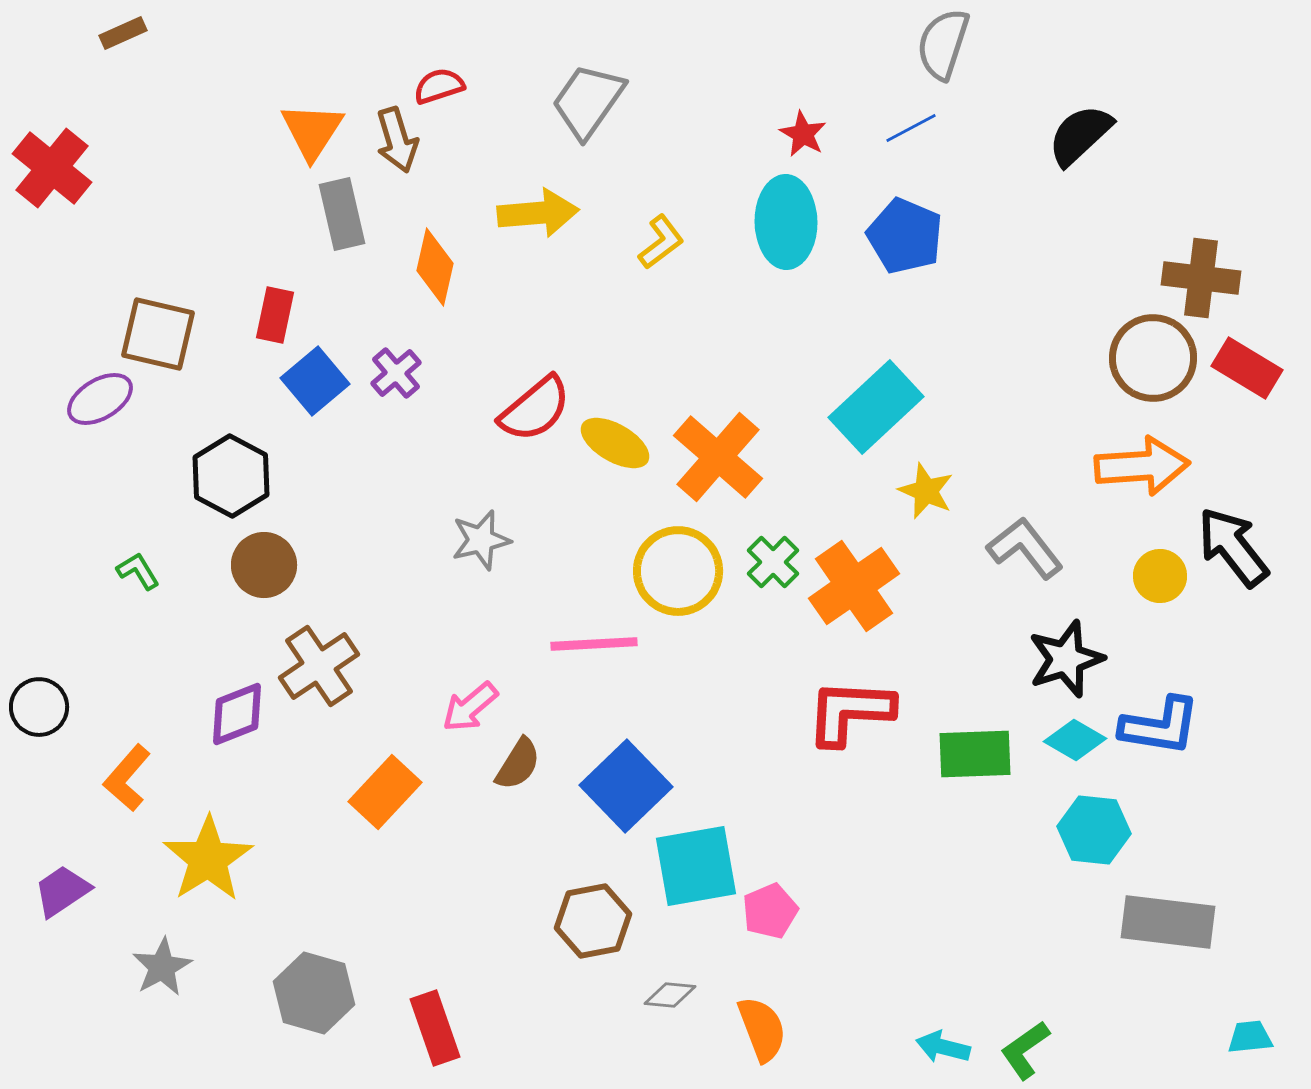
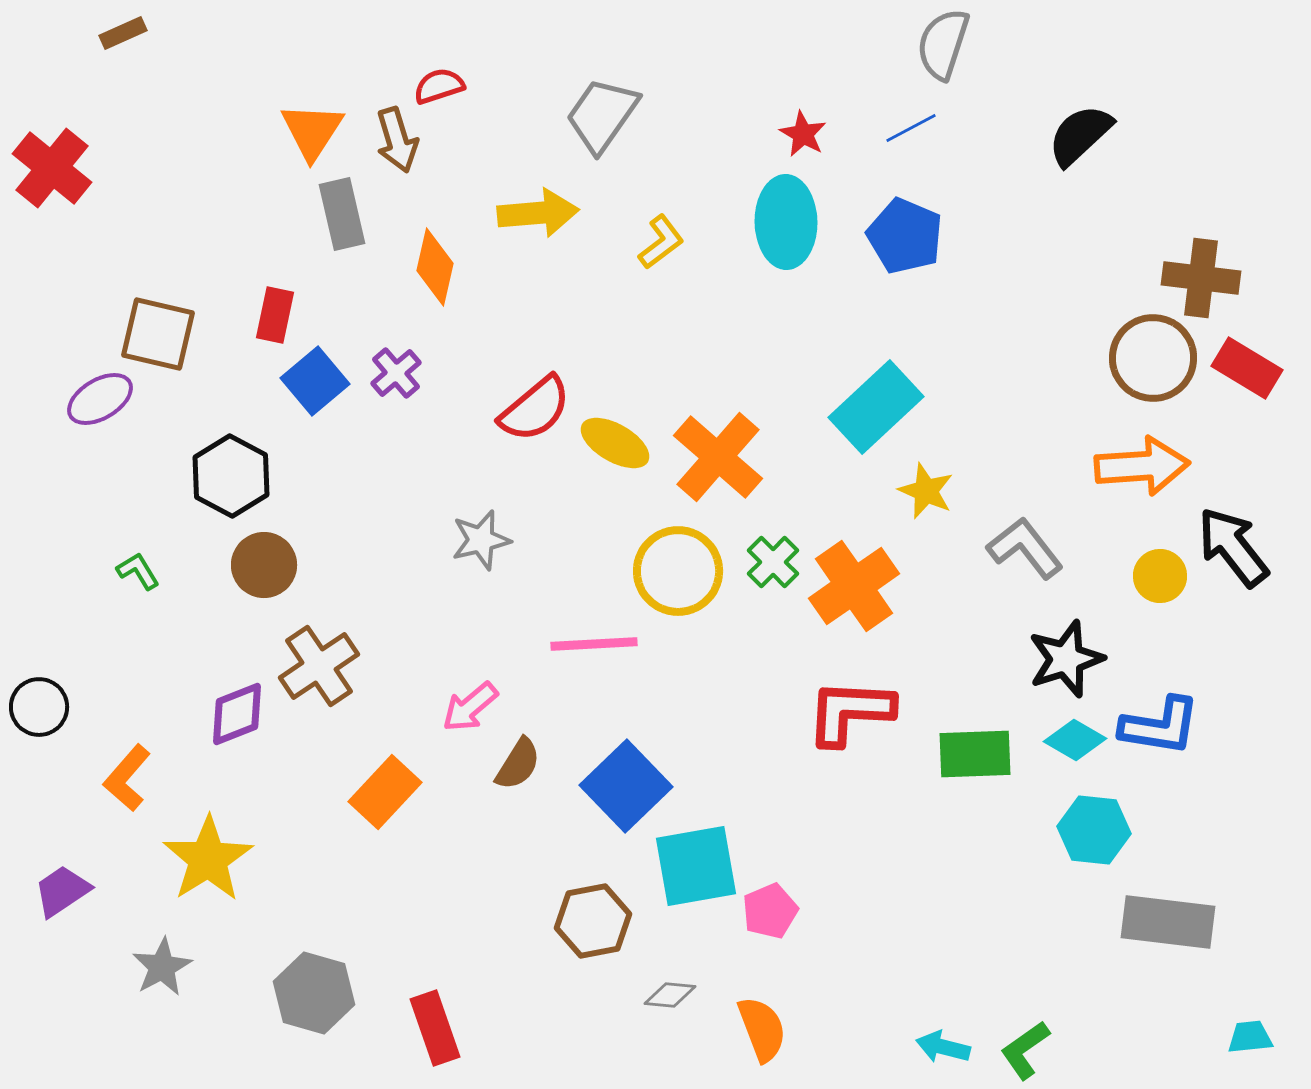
gray trapezoid at (588, 101): moved 14 px right, 14 px down
